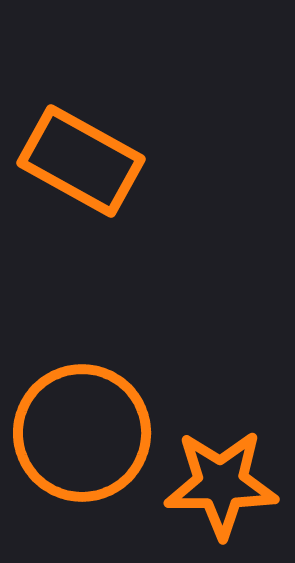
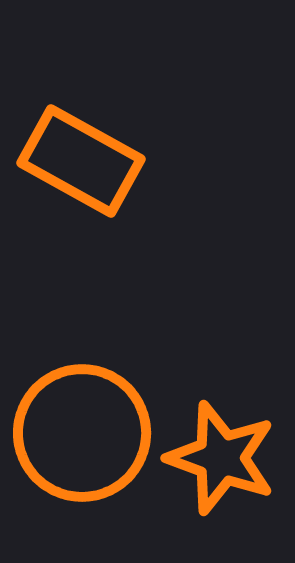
orange star: moved 26 px up; rotated 20 degrees clockwise
